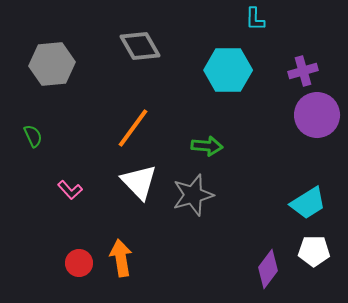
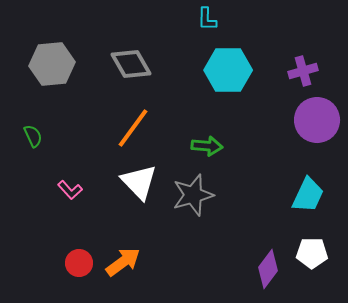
cyan L-shape: moved 48 px left
gray diamond: moved 9 px left, 18 px down
purple circle: moved 5 px down
cyan trapezoid: moved 8 px up; rotated 33 degrees counterclockwise
white pentagon: moved 2 px left, 2 px down
orange arrow: moved 2 px right, 4 px down; rotated 63 degrees clockwise
